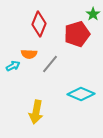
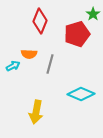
red diamond: moved 1 px right, 3 px up
gray line: rotated 24 degrees counterclockwise
